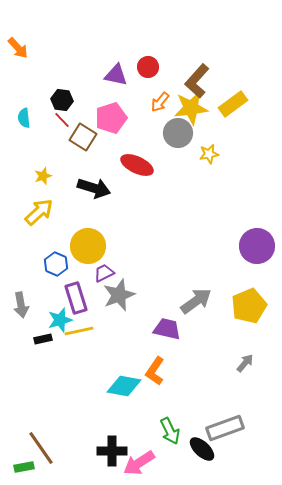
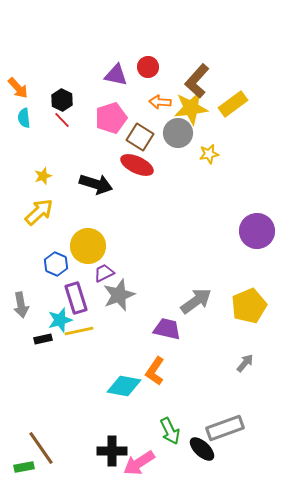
orange arrow at (18, 48): moved 40 px down
black hexagon at (62, 100): rotated 20 degrees clockwise
orange arrow at (160, 102): rotated 55 degrees clockwise
brown square at (83, 137): moved 57 px right
black arrow at (94, 188): moved 2 px right, 4 px up
purple circle at (257, 246): moved 15 px up
